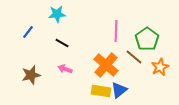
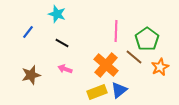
cyan star: rotated 24 degrees clockwise
yellow rectangle: moved 4 px left, 1 px down; rotated 30 degrees counterclockwise
